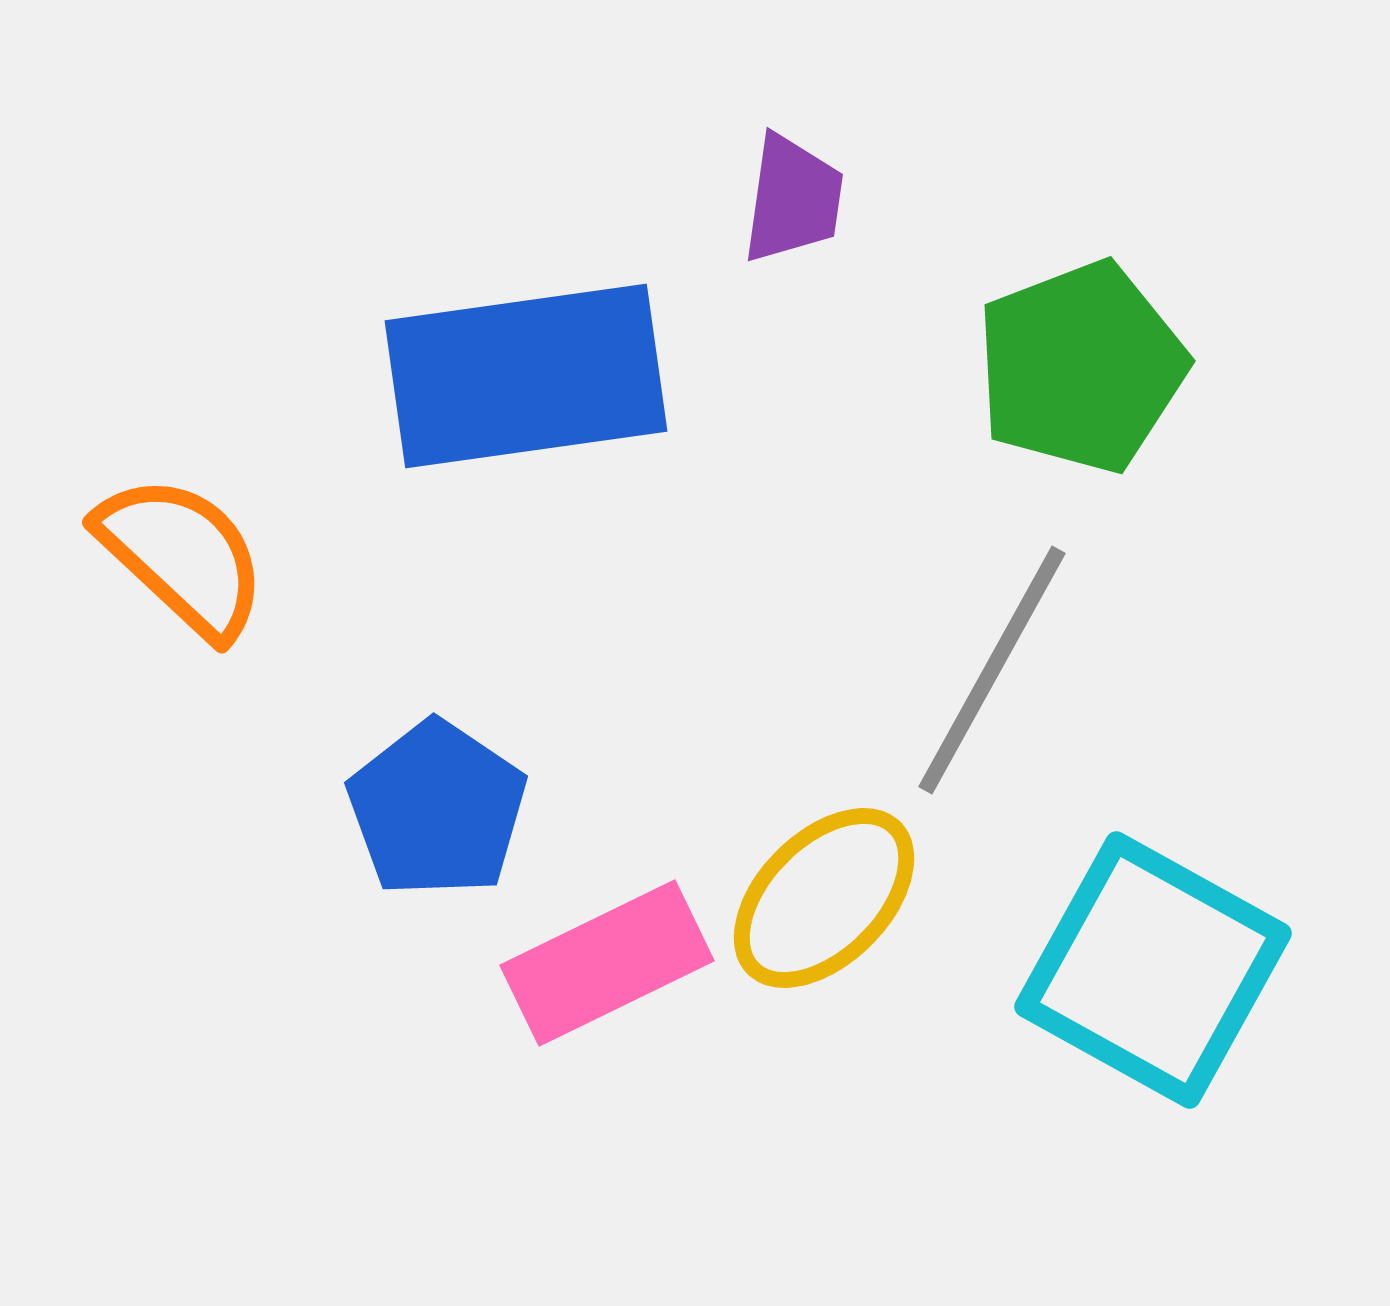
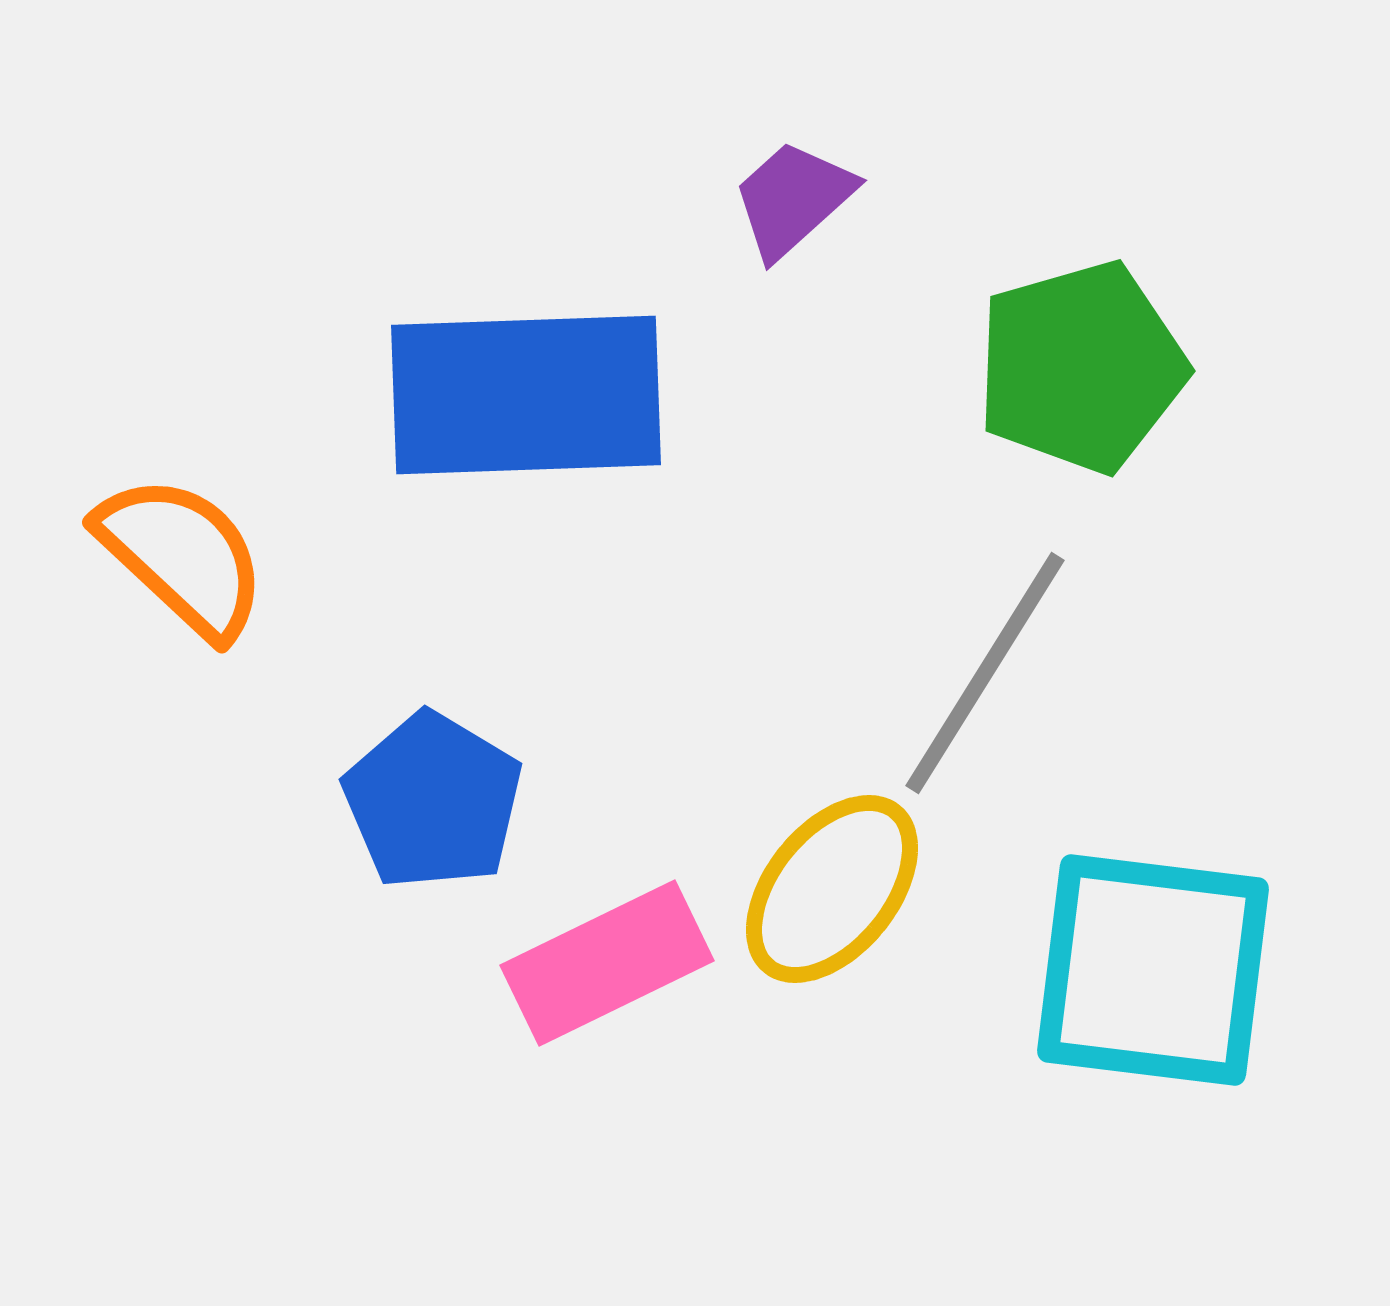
purple trapezoid: rotated 140 degrees counterclockwise
green pentagon: rotated 5 degrees clockwise
blue rectangle: moved 19 px down; rotated 6 degrees clockwise
gray line: moved 7 px left, 3 px down; rotated 3 degrees clockwise
blue pentagon: moved 4 px left, 8 px up; rotated 3 degrees counterclockwise
yellow ellipse: moved 8 px right, 9 px up; rotated 6 degrees counterclockwise
cyan square: rotated 22 degrees counterclockwise
